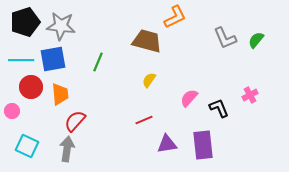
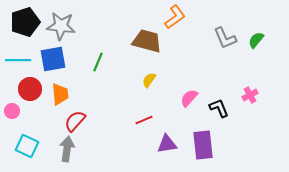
orange L-shape: rotated 10 degrees counterclockwise
cyan line: moved 3 px left
red circle: moved 1 px left, 2 px down
